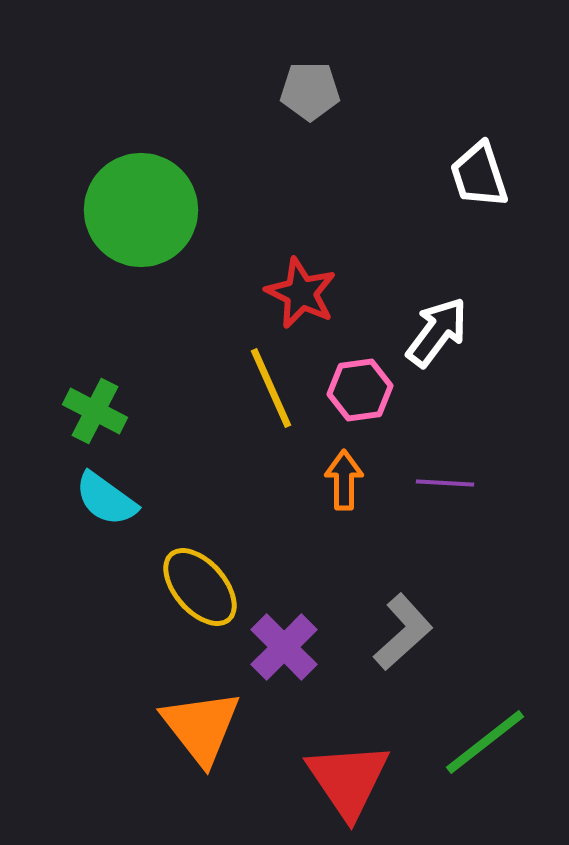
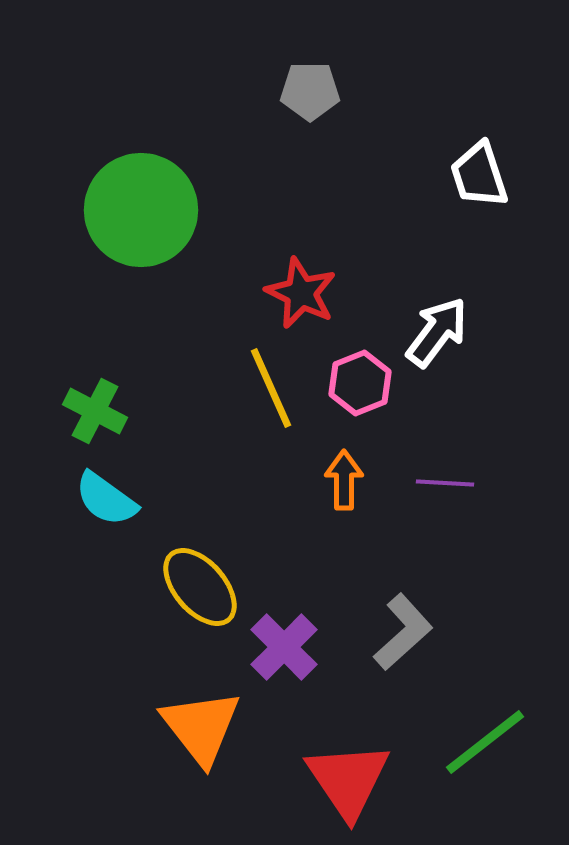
pink hexagon: moved 7 px up; rotated 14 degrees counterclockwise
